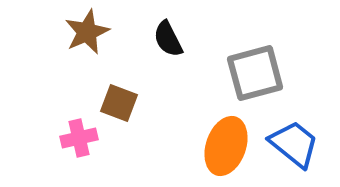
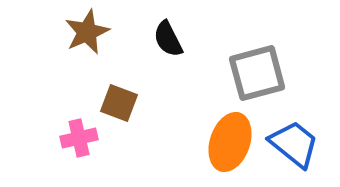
gray square: moved 2 px right
orange ellipse: moved 4 px right, 4 px up
